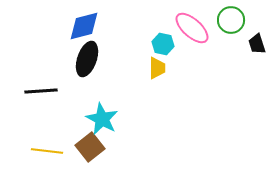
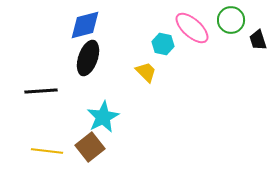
blue diamond: moved 1 px right, 1 px up
black trapezoid: moved 1 px right, 4 px up
black ellipse: moved 1 px right, 1 px up
yellow trapezoid: moved 11 px left, 4 px down; rotated 45 degrees counterclockwise
cyan star: moved 1 px right, 2 px up; rotated 16 degrees clockwise
